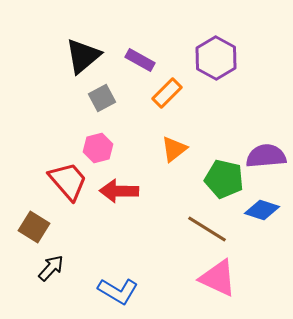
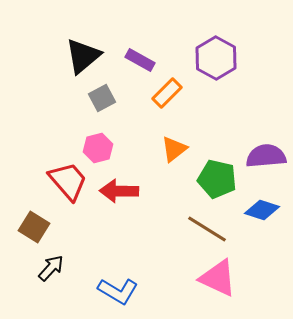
green pentagon: moved 7 px left
